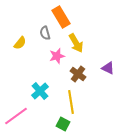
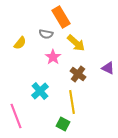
gray semicircle: moved 1 px right, 1 px down; rotated 64 degrees counterclockwise
yellow arrow: rotated 18 degrees counterclockwise
pink star: moved 4 px left, 1 px down; rotated 21 degrees counterclockwise
yellow line: moved 1 px right
pink line: rotated 75 degrees counterclockwise
